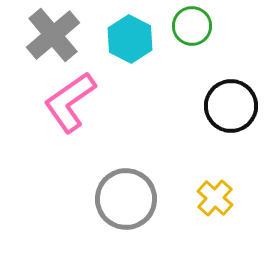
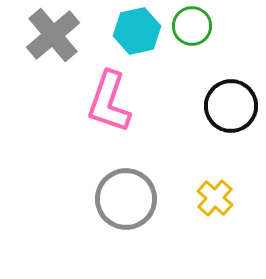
cyan hexagon: moved 7 px right, 8 px up; rotated 21 degrees clockwise
pink L-shape: moved 39 px right; rotated 36 degrees counterclockwise
